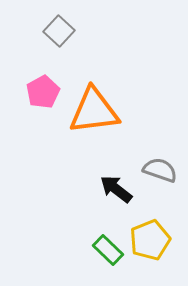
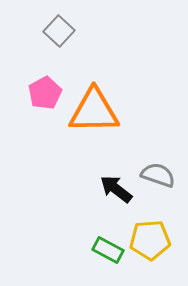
pink pentagon: moved 2 px right, 1 px down
orange triangle: rotated 6 degrees clockwise
gray semicircle: moved 2 px left, 5 px down
yellow pentagon: rotated 18 degrees clockwise
green rectangle: rotated 16 degrees counterclockwise
